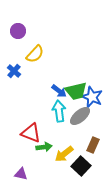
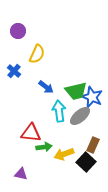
yellow semicircle: moved 2 px right; rotated 18 degrees counterclockwise
blue arrow: moved 13 px left, 4 px up
red triangle: rotated 15 degrees counterclockwise
yellow arrow: rotated 18 degrees clockwise
black square: moved 5 px right, 4 px up
